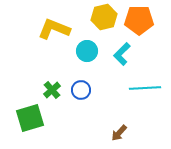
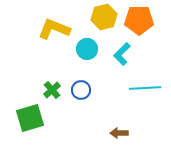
cyan circle: moved 2 px up
brown arrow: rotated 48 degrees clockwise
